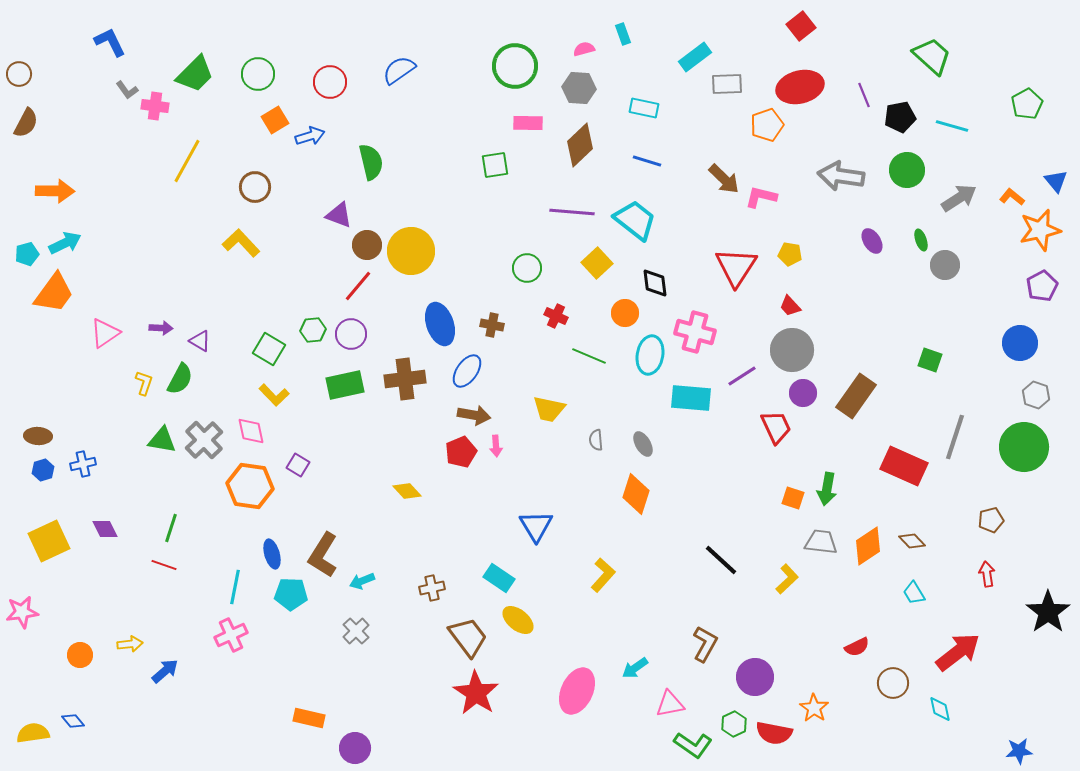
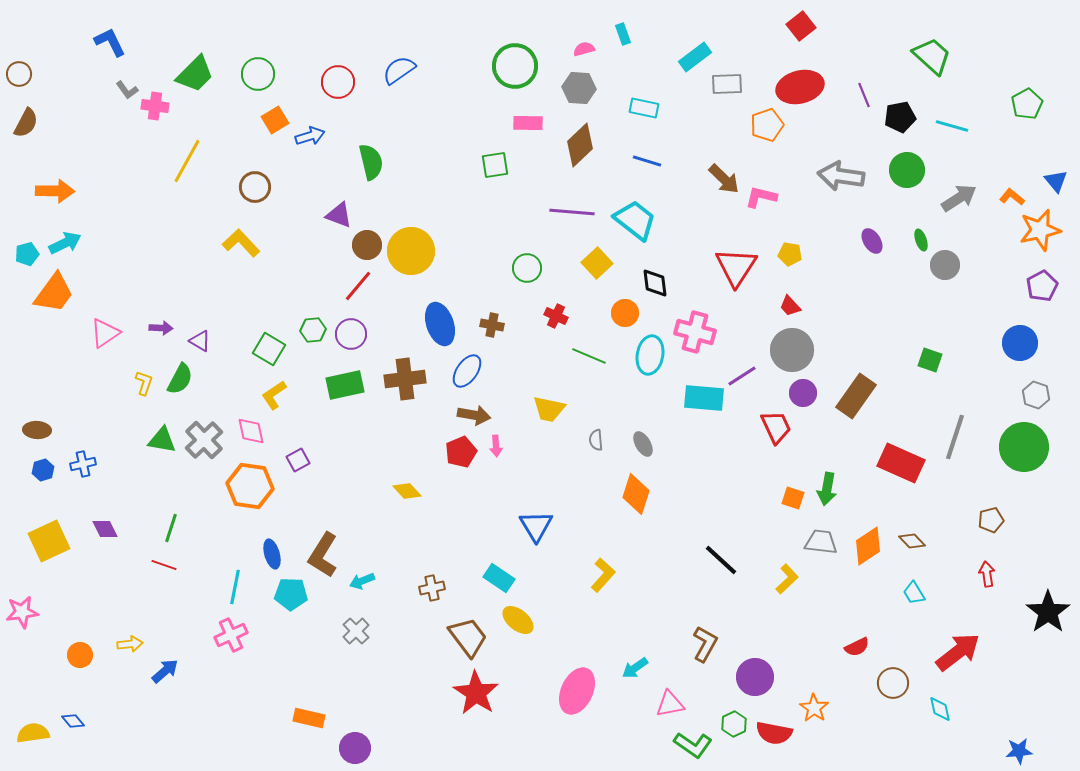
red circle at (330, 82): moved 8 px right
yellow L-shape at (274, 395): rotated 100 degrees clockwise
cyan rectangle at (691, 398): moved 13 px right
brown ellipse at (38, 436): moved 1 px left, 6 px up
purple square at (298, 465): moved 5 px up; rotated 30 degrees clockwise
red rectangle at (904, 466): moved 3 px left, 3 px up
